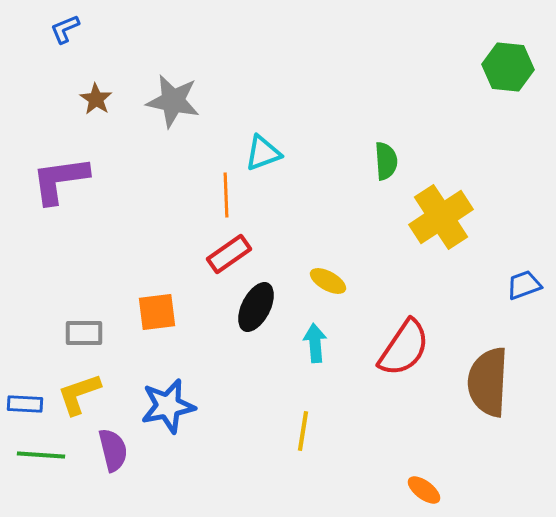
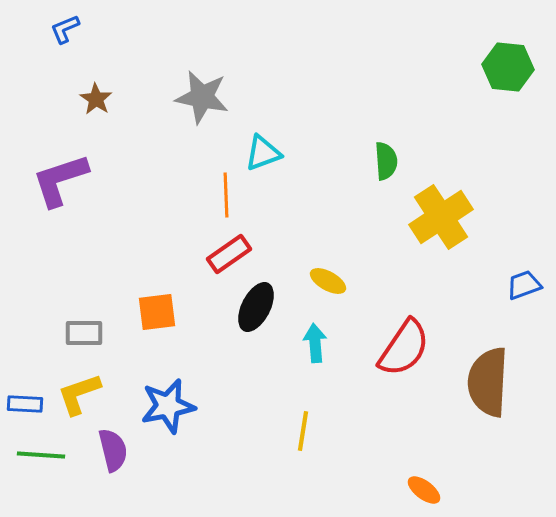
gray star: moved 29 px right, 4 px up
purple L-shape: rotated 10 degrees counterclockwise
